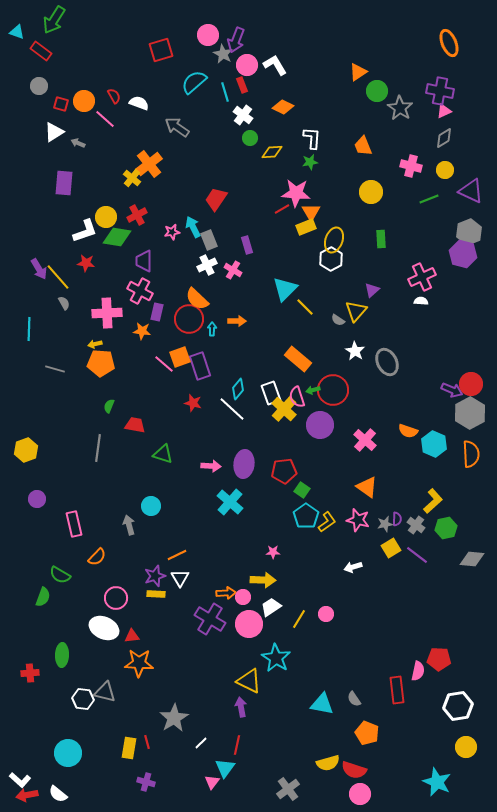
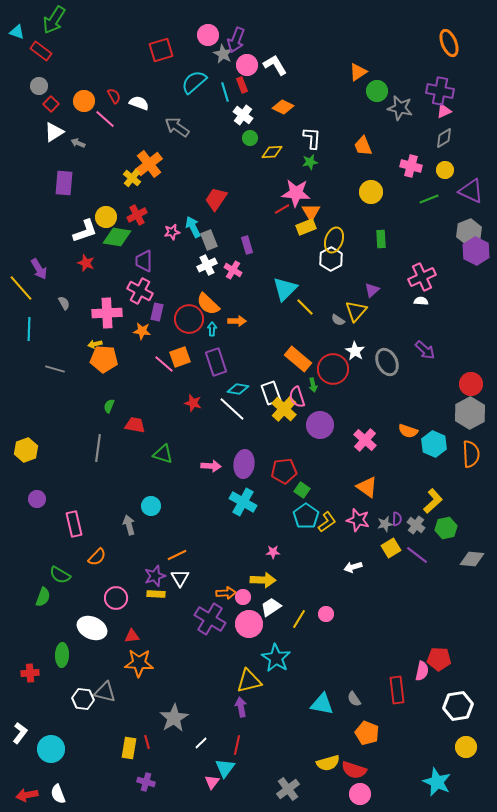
red square at (61, 104): moved 10 px left; rotated 28 degrees clockwise
gray star at (400, 108): rotated 20 degrees counterclockwise
purple hexagon at (463, 254): moved 13 px right, 3 px up; rotated 12 degrees clockwise
red star at (86, 263): rotated 12 degrees clockwise
yellow line at (58, 277): moved 37 px left, 11 px down
orange semicircle at (197, 299): moved 11 px right, 5 px down
orange pentagon at (101, 363): moved 3 px right, 4 px up
purple rectangle at (200, 366): moved 16 px right, 4 px up
cyan diamond at (238, 389): rotated 60 degrees clockwise
green arrow at (313, 390): moved 5 px up; rotated 88 degrees counterclockwise
red circle at (333, 390): moved 21 px up
purple arrow at (452, 390): moved 27 px left, 40 px up; rotated 20 degrees clockwise
cyan cross at (230, 502): moved 13 px right; rotated 12 degrees counterclockwise
white ellipse at (104, 628): moved 12 px left
pink semicircle at (418, 671): moved 4 px right
yellow triangle at (249, 681): rotated 40 degrees counterclockwise
cyan circle at (68, 753): moved 17 px left, 4 px up
white L-shape at (20, 780): moved 47 px up; rotated 95 degrees counterclockwise
white semicircle at (58, 794): rotated 30 degrees clockwise
